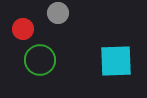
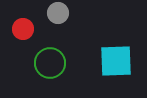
green circle: moved 10 px right, 3 px down
